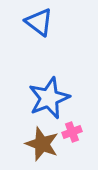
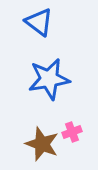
blue star: moved 19 px up; rotated 12 degrees clockwise
